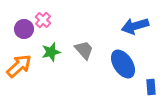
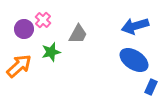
gray trapezoid: moved 6 px left, 16 px up; rotated 70 degrees clockwise
blue ellipse: moved 11 px right, 4 px up; rotated 24 degrees counterclockwise
blue rectangle: rotated 28 degrees clockwise
